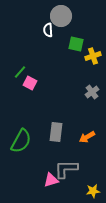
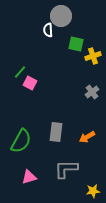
pink triangle: moved 22 px left, 3 px up
